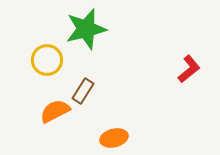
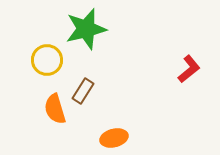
orange semicircle: moved 2 px up; rotated 80 degrees counterclockwise
